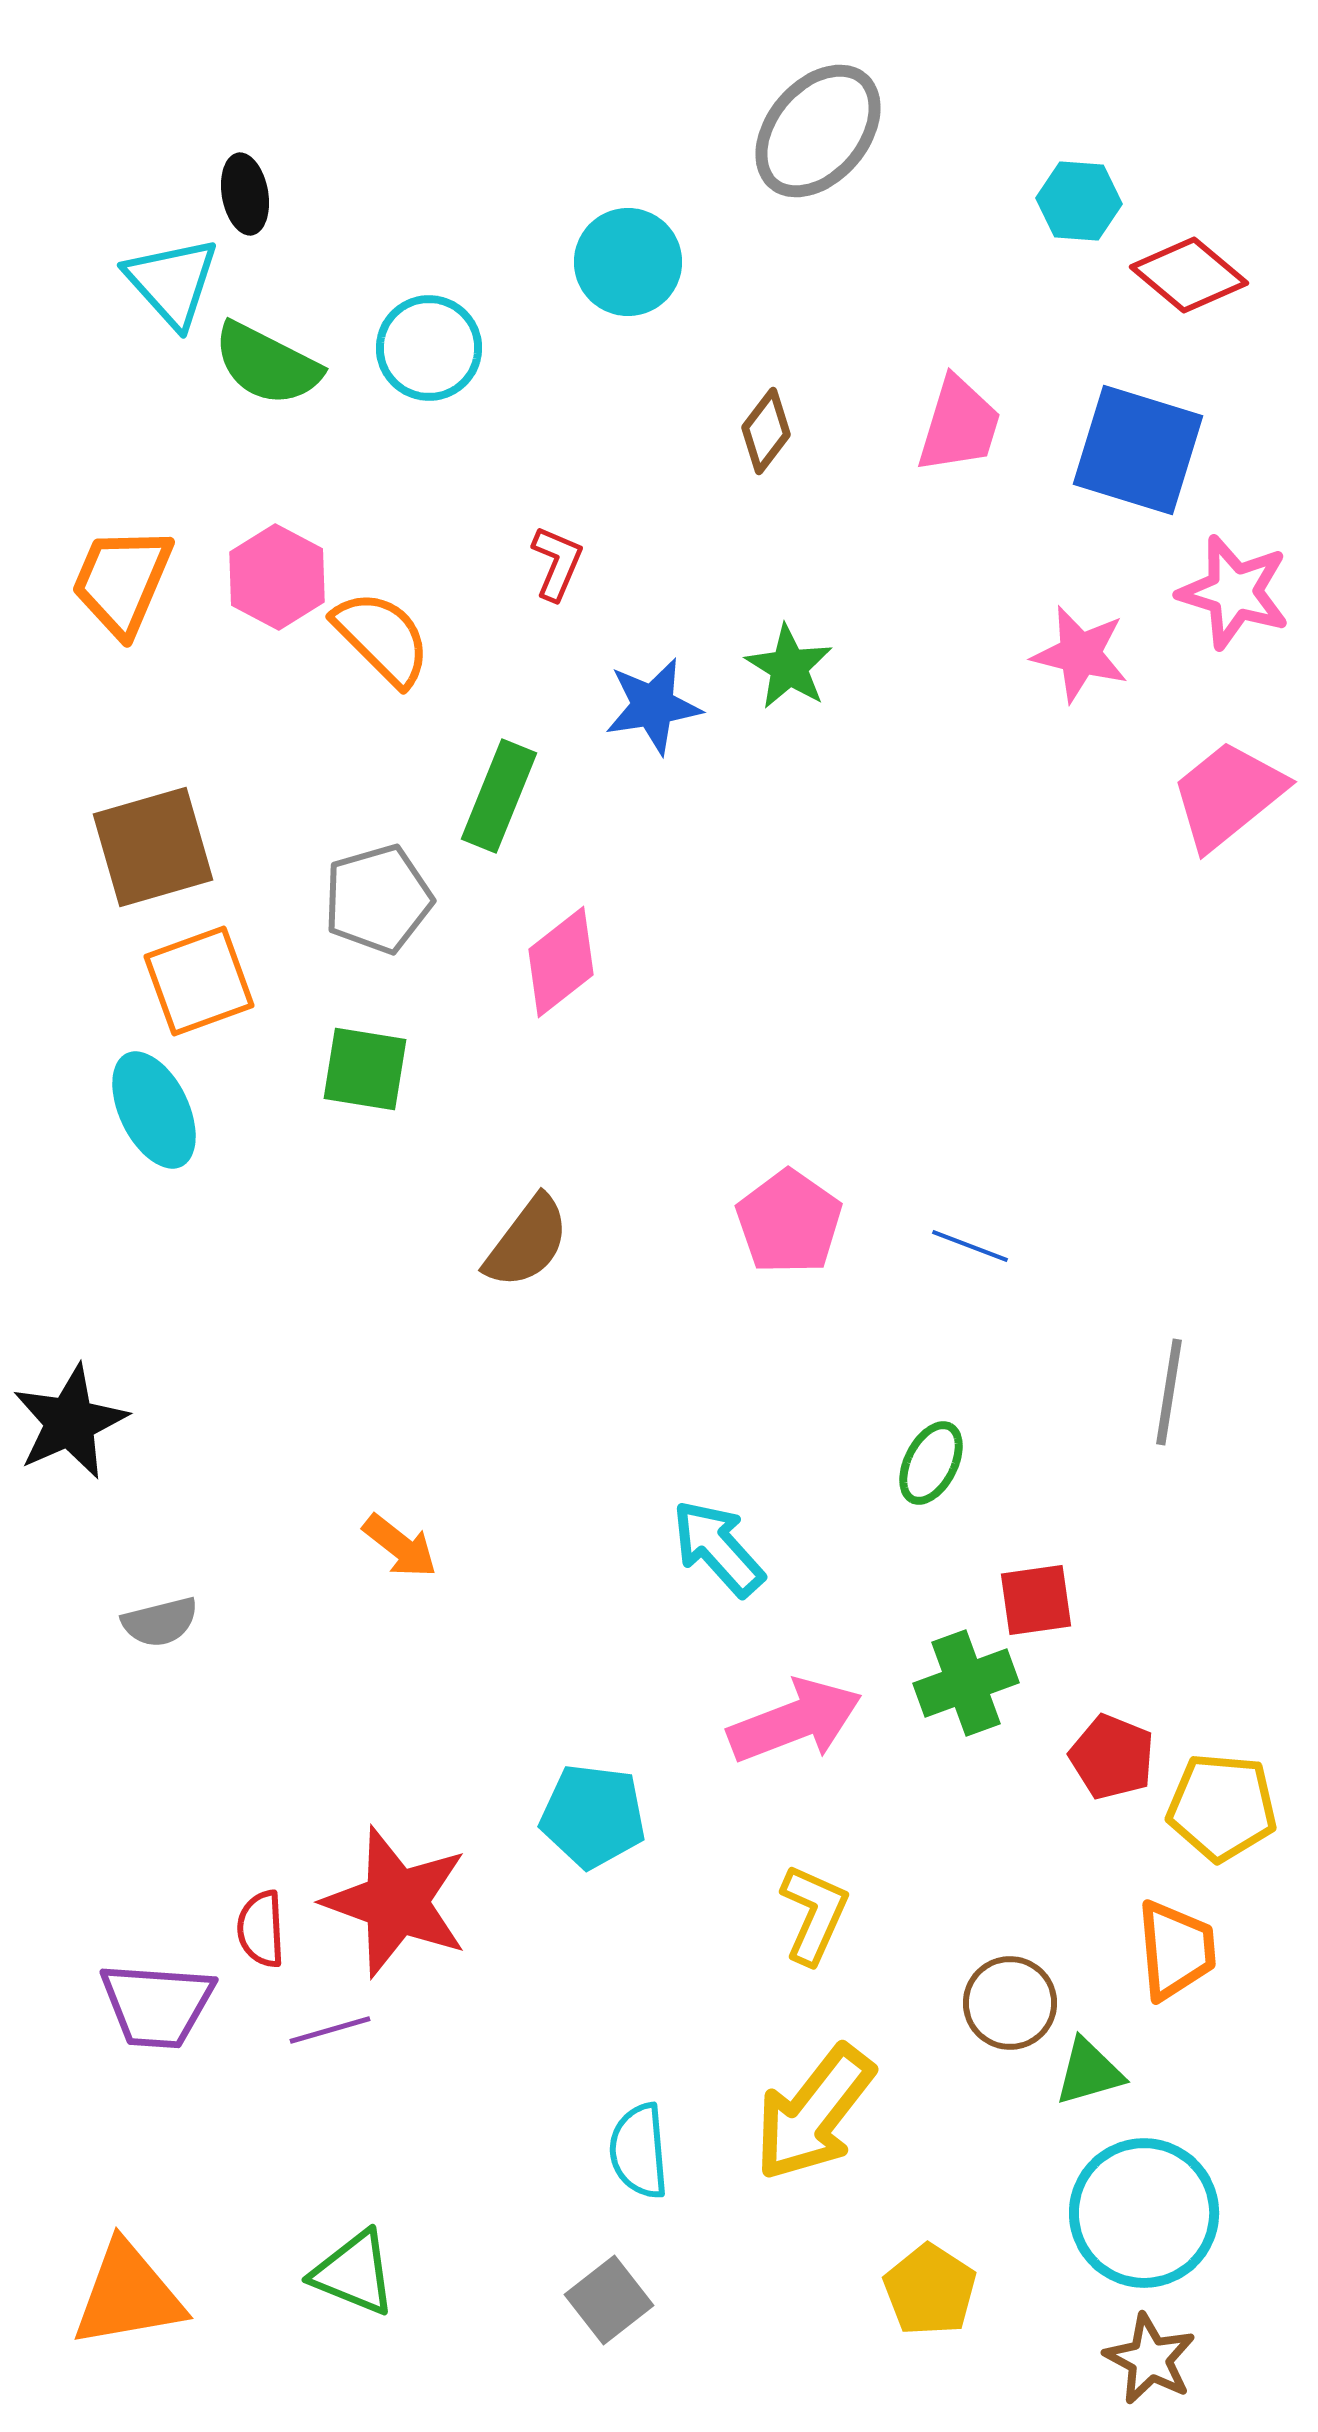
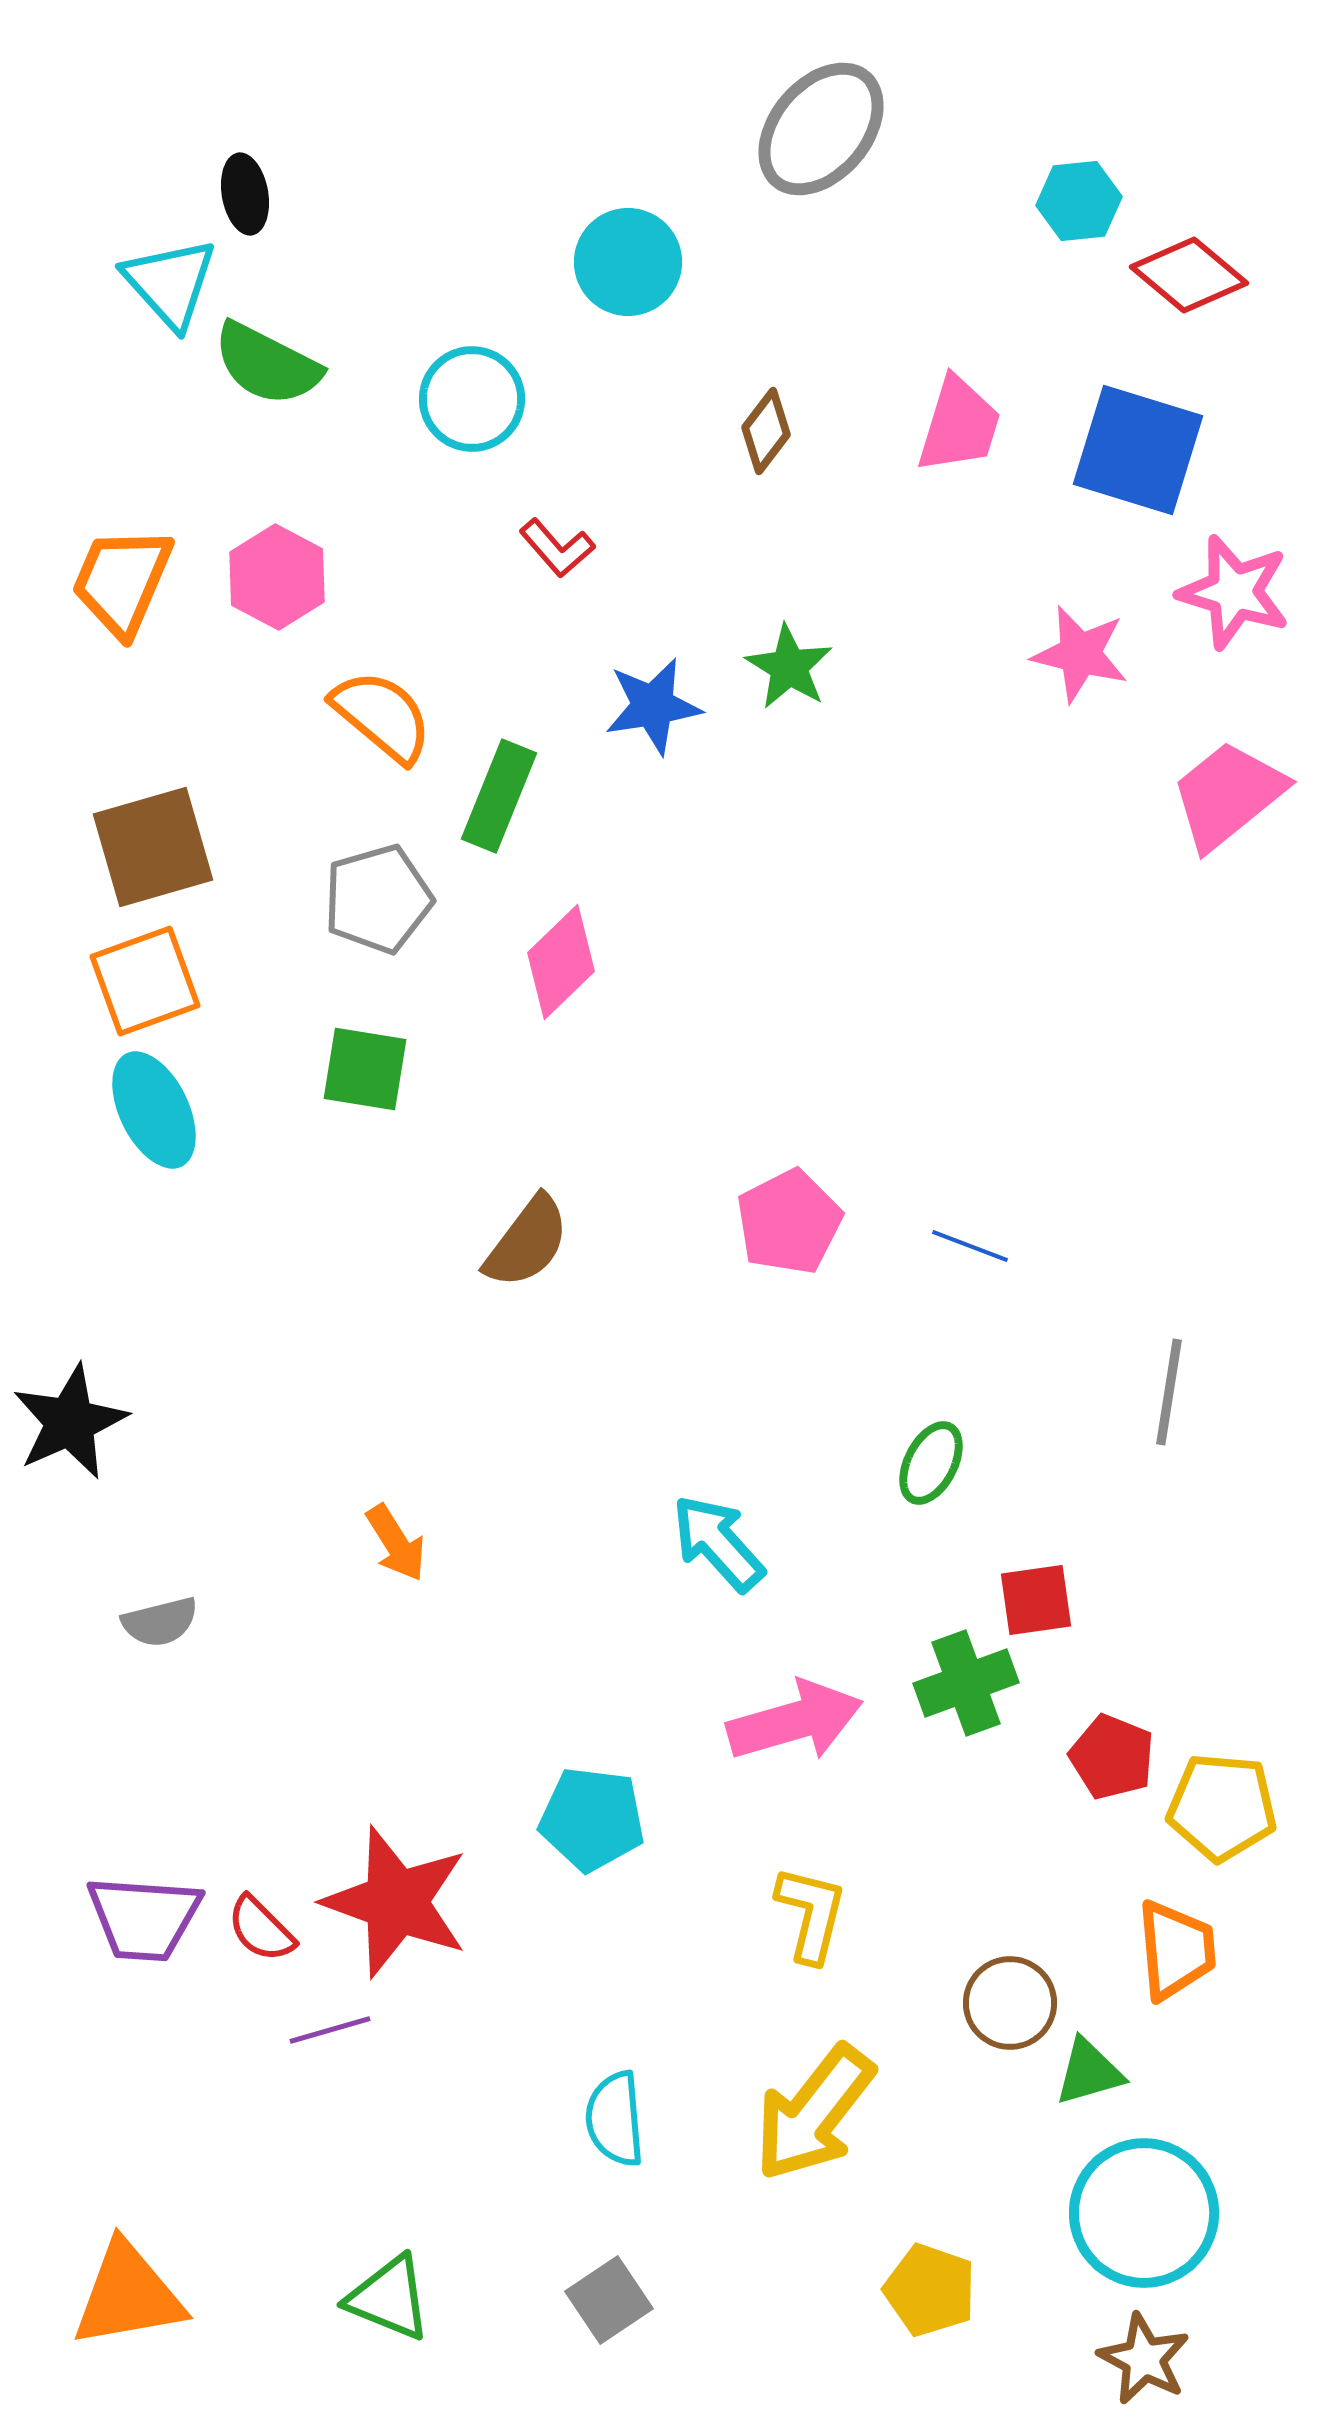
gray ellipse at (818, 131): moved 3 px right, 2 px up
cyan hexagon at (1079, 201): rotated 10 degrees counterclockwise
cyan triangle at (172, 282): moved 2 px left, 1 px down
cyan circle at (429, 348): moved 43 px right, 51 px down
red L-shape at (557, 563): moved 15 px up; rotated 116 degrees clockwise
orange semicircle at (382, 638): moved 78 px down; rotated 5 degrees counterclockwise
pink diamond at (561, 962): rotated 6 degrees counterclockwise
orange square at (199, 981): moved 54 px left
pink pentagon at (789, 1222): rotated 10 degrees clockwise
orange arrow at (400, 1546): moved 4 px left, 3 px up; rotated 20 degrees clockwise
cyan arrow at (718, 1548): moved 5 px up
pink arrow at (795, 1721): rotated 5 degrees clockwise
cyan pentagon at (593, 1816): moved 1 px left, 3 px down
yellow L-shape at (814, 1914): moved 3 px left; rotated 10 degrees counterclockwise
red semicircle at (261, 1929): rotated 42 degrees counterclockwise
purple trapezoid at (157, 2005): moved 13 px left, 87 px up
cyan semicircle at (639, 2151): moved 24 px left, 32 px up
green triangle at (354, 2273): moved 35 px right, 25 px down
yellow pentagon at (930, 2290): rotated 14 degrees counterclockwise
gray square at (609, 2300): rotated 4 degrees clockwise
brown star at (1150, 2359): moved 6 px left
